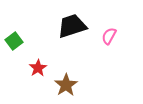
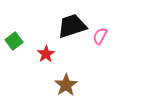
pink semicircle: moved 9 px left
red star: moved 8 px right, 14 px up
